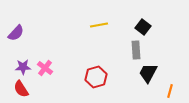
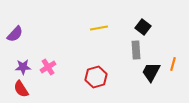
yellow line: moved 3 px down
purple semicircle: moved 1 px left, 1 px down
pink cross: moved 3 px right, 1 px up; rotated 21 degrees clockwise
black trapezoid: moved 3 px right, 1 px up
orange line: moved 3 px right, 27 px up
